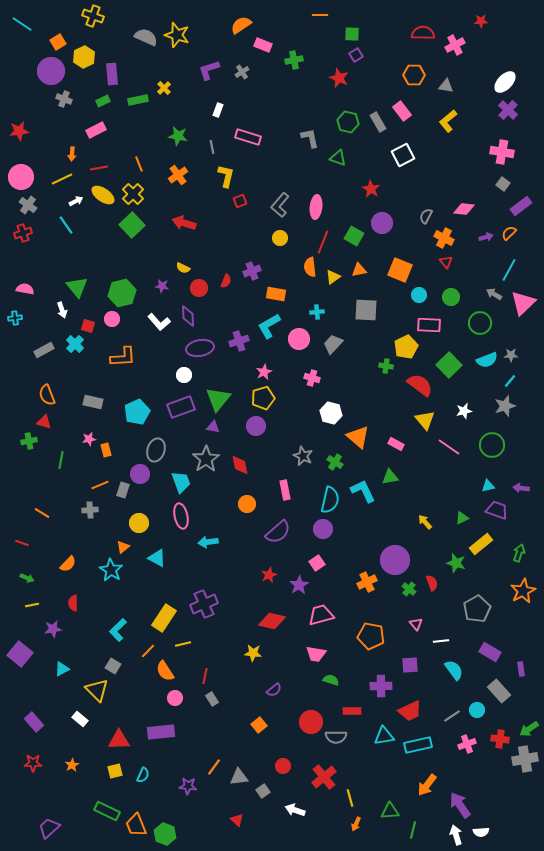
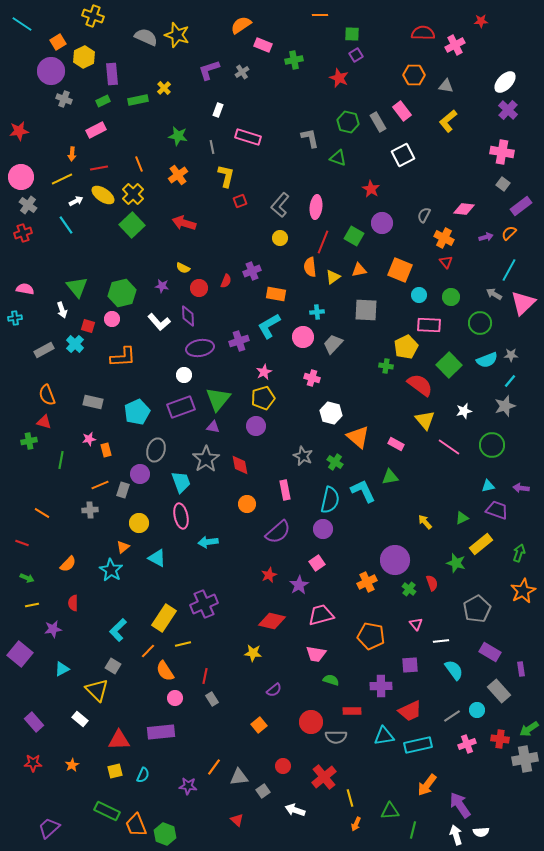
gray semicircle at (426, 216): moved 2 px left, 1 px up
pink circle at (299, 339): moved 4 px right, 2 px up
